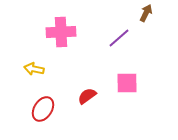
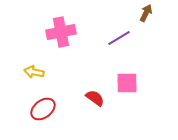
pink cross: rotated 8 degrees counterclockwise
purple line: rotated 10 degrees clockwise
yellow arrow: moved 3 px down
red semicircle: moved 8 px right, 2 px down; rotated 72 degrees clockwise
red ellipse: rotated 20 degrees clockwise
